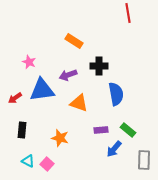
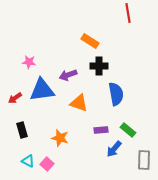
orange rectangle: moved 16 px right
pink star: rotated 16 degrees counterclockwise
black rectangle: rotated 21 degrees counterclockwise
